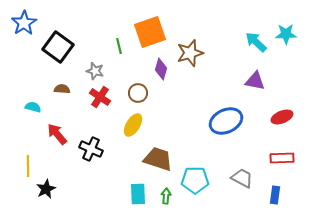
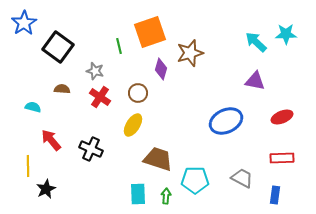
red arrow: moved 6 px left, 6 px down
